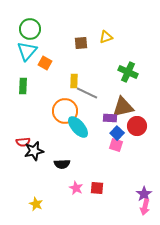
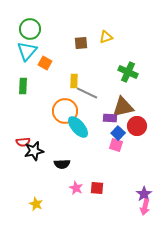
blue square: moved 1 px right
